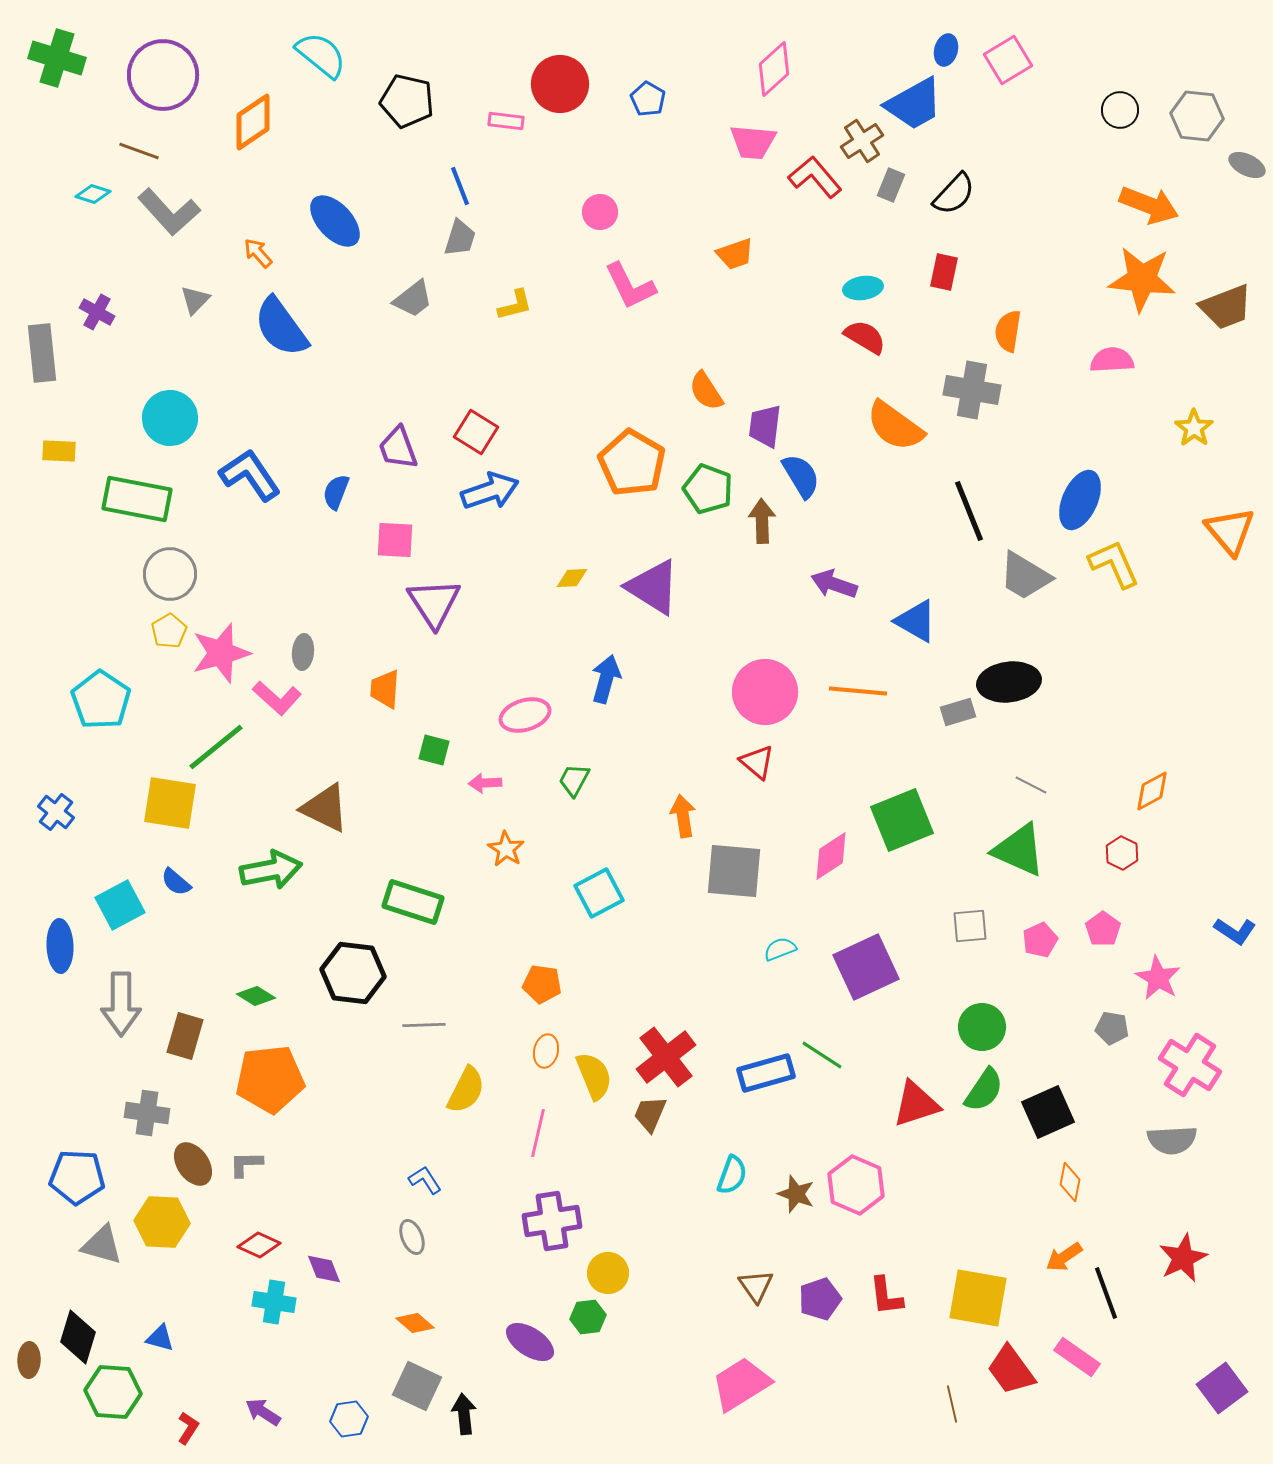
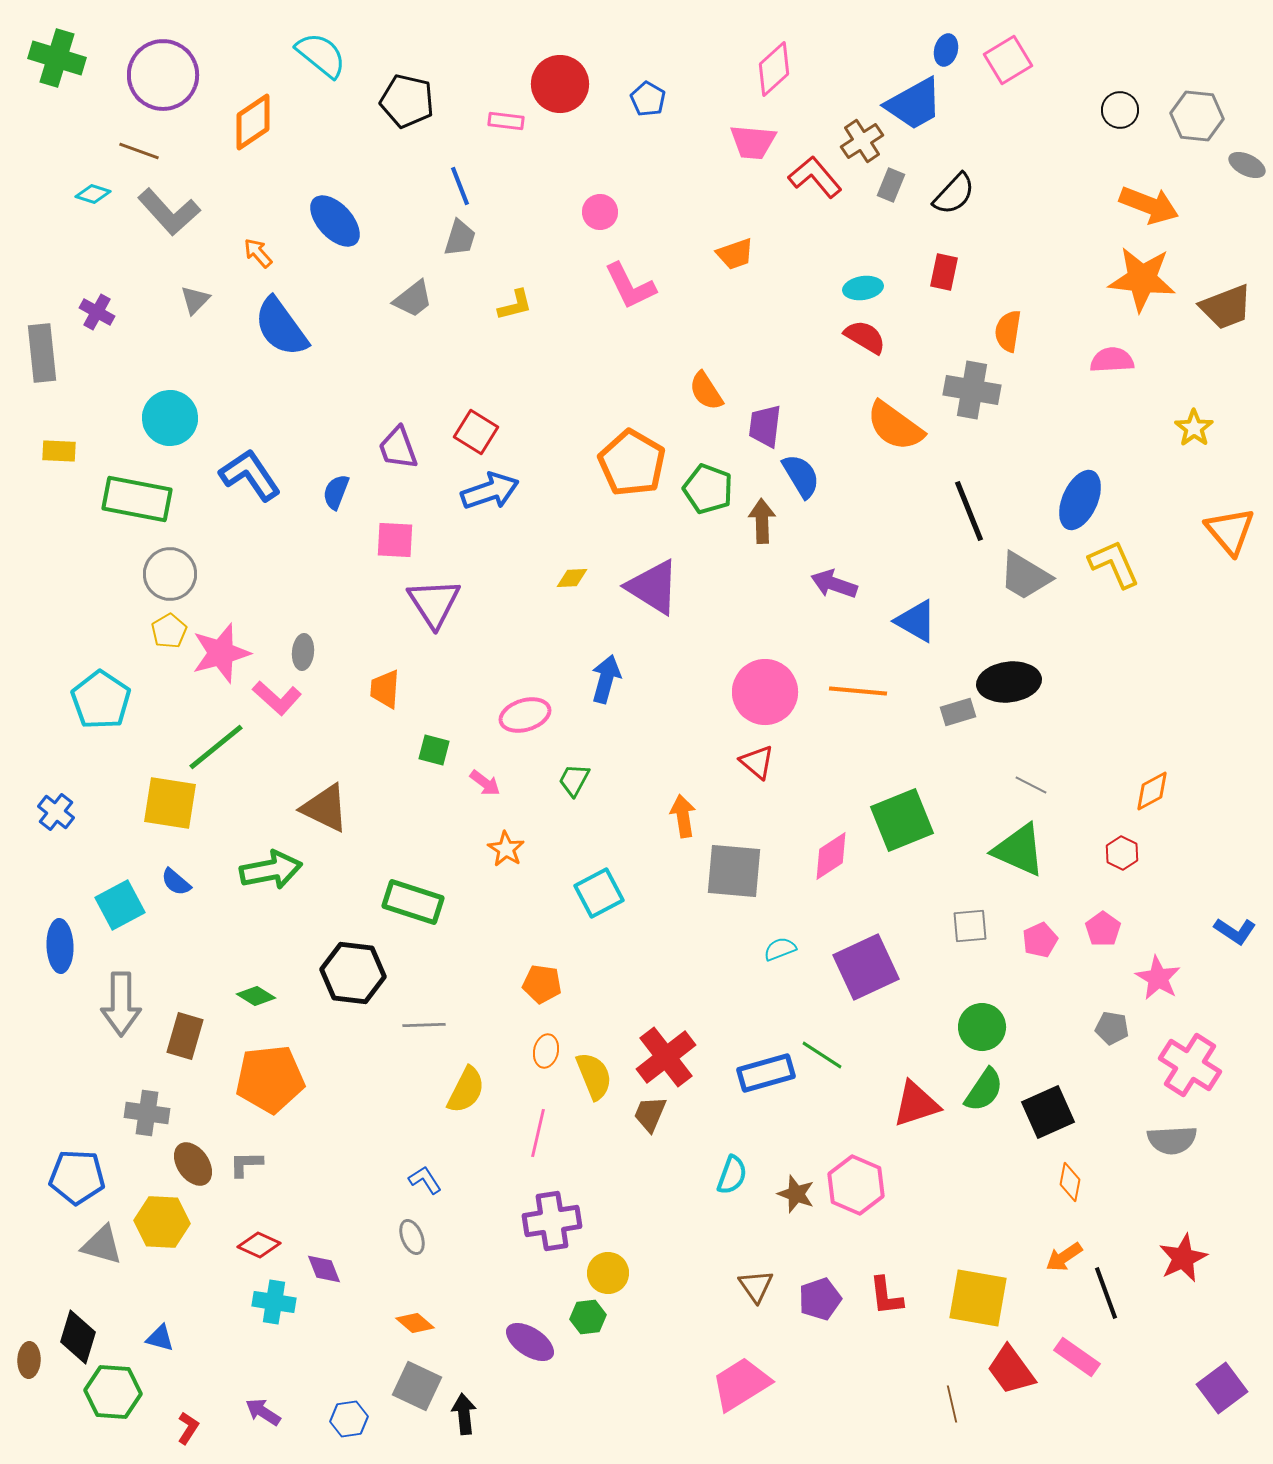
pink arrow at (485, 783): rotated 140 degrees counterclockwise
